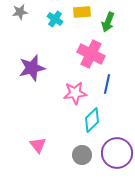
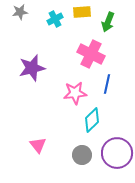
cyan cross: rotated 28 degrees clockwise
